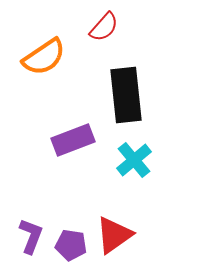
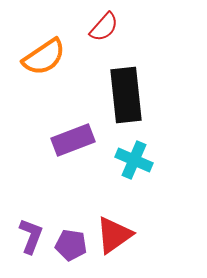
cyan cross: rotated 27 degrees counterclockwise
